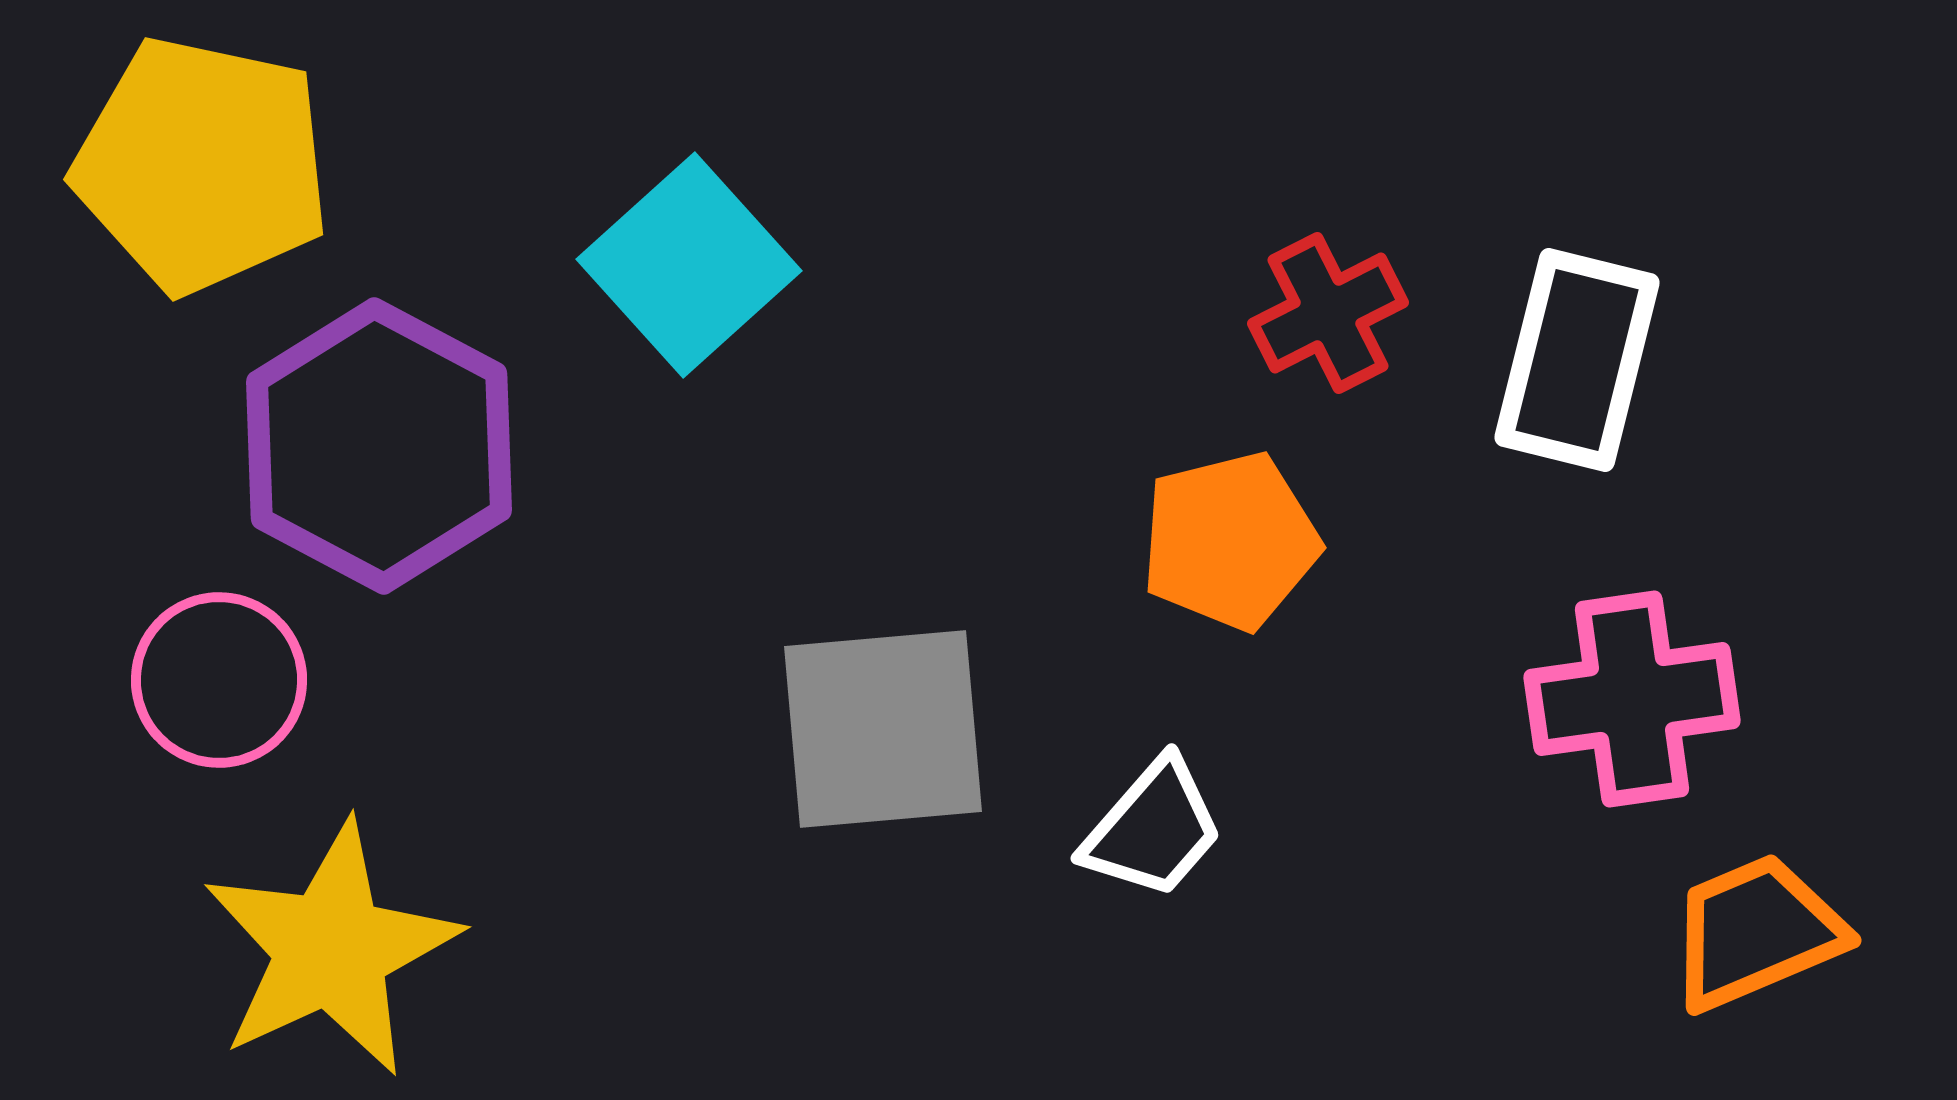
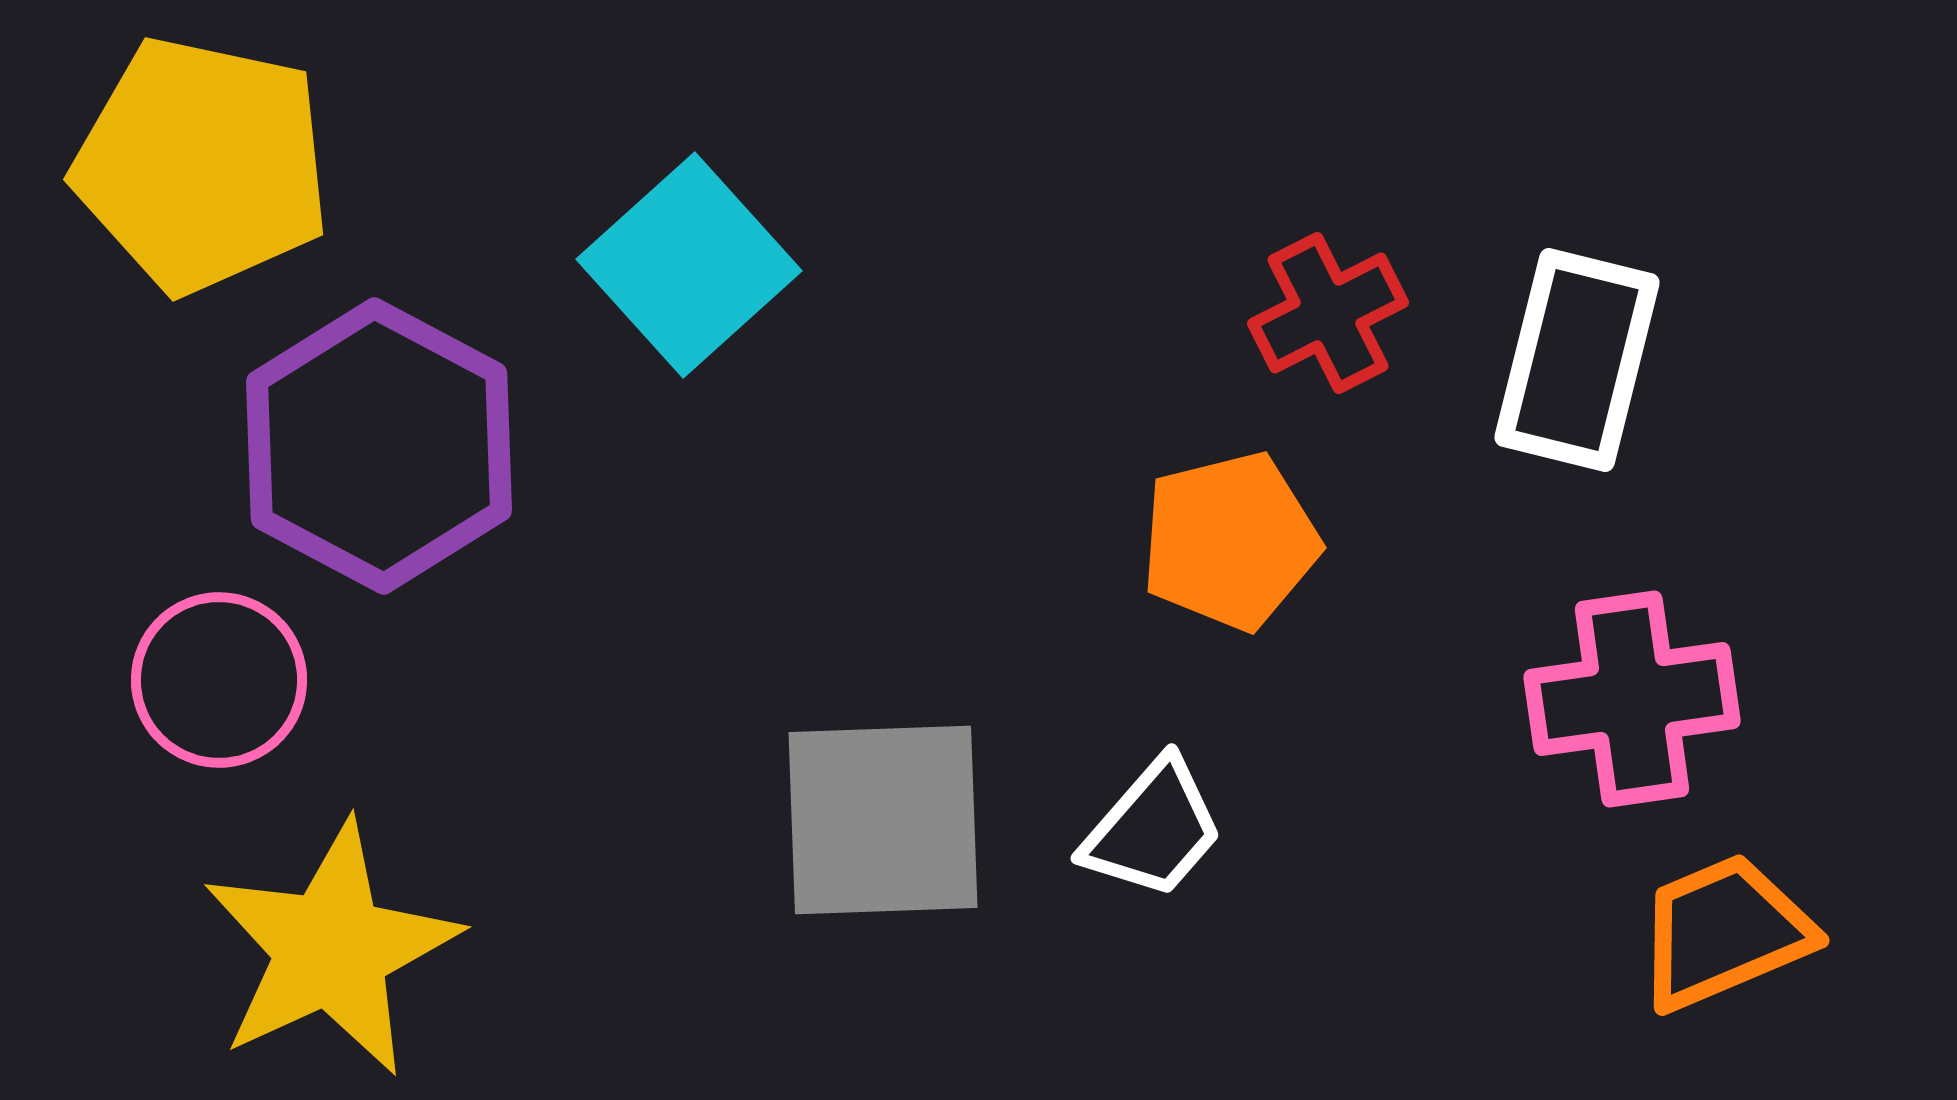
gray square: moved 91 px down; rotated 3 degrees clockwise
orange trapezoid: moved 32 px left
